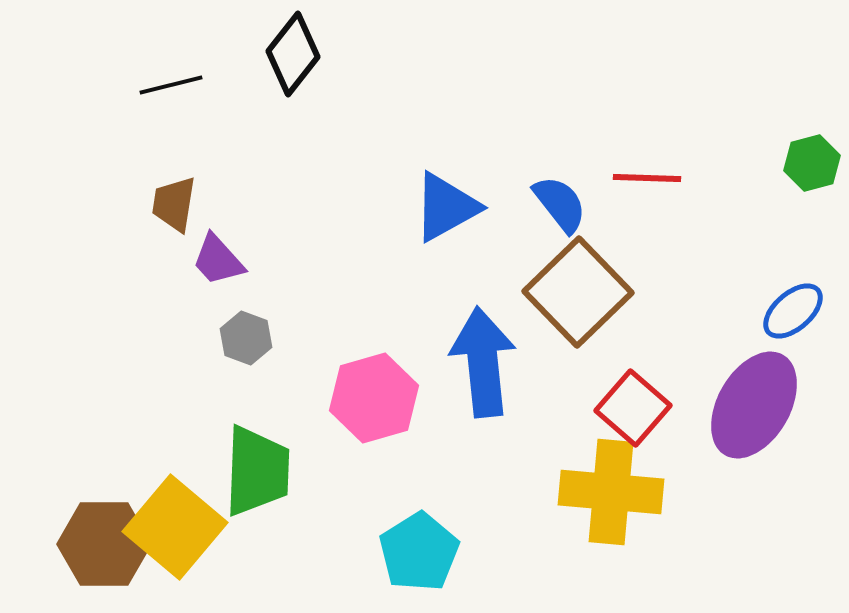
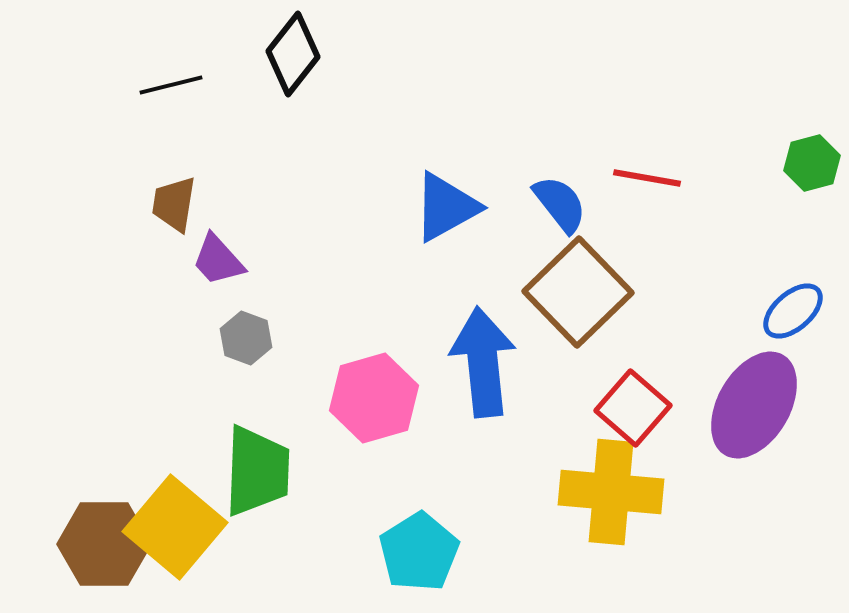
red line: rotated 8 degrees clockwise
